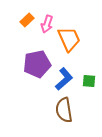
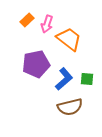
orange trapezoid: rotated 28 degrees counterclockwise
purple pentagon: moved 1 px left
green square: moved 2 px left, 2 px up
brown semicircle: moved 6 px right, 3 px up; rotated 95 degrees counterclockwise
